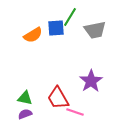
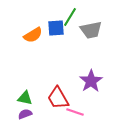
gray trapezoid: moved 4 px left
